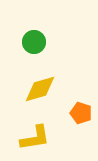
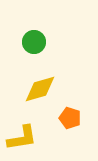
orange pentagon: moved 11 px left, 5 px down
yellow L-shape: moved 13 px left
